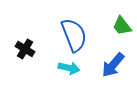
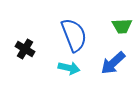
green trapezoid: rotated 55 degrees counterclockwise
blue arrow: moved 2 px up; rotated 8 degrees clockwise
